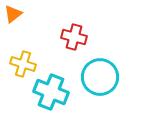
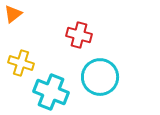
red cross: moved 5 px right, 2 px up
yellow cross: moved 2 px left, 1 px up
